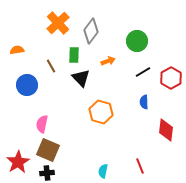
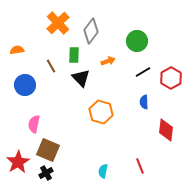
blue circle: moved 2 px left
pink semicircle: moved 8 px left
black cross: moved 1 px left; rotated 24 degrees counterclockwise
